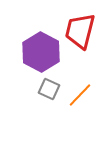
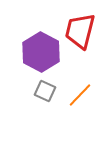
gray square: moved 4 px left, 2 px down
